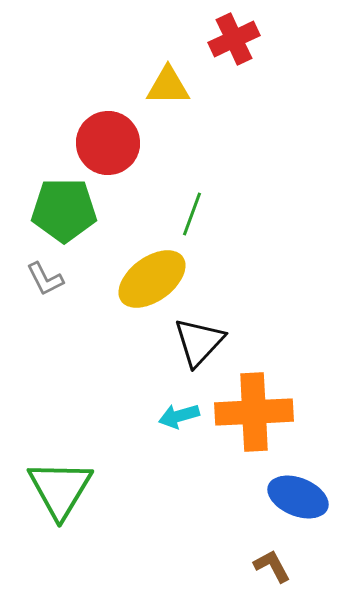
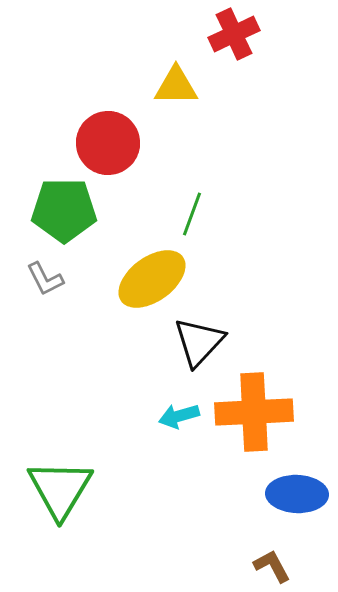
red cross: moved 5 px up
yellow triangle: moved 8 px right
blue ellipse: moved 1 px left, 3 px up; rotated 20 degrees counterclockwise
